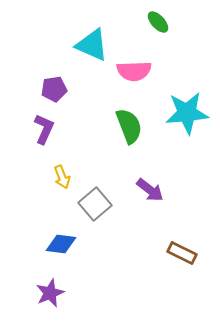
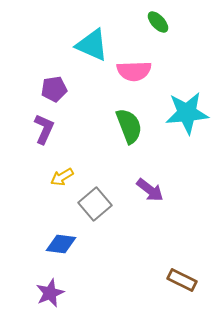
yellow arrow: rotated 80 degrees clockwise
brown rectangle: moved 27 px down
